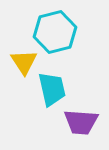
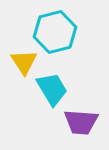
cyan trapezoid: rotated 18 degrees counterclockwise
